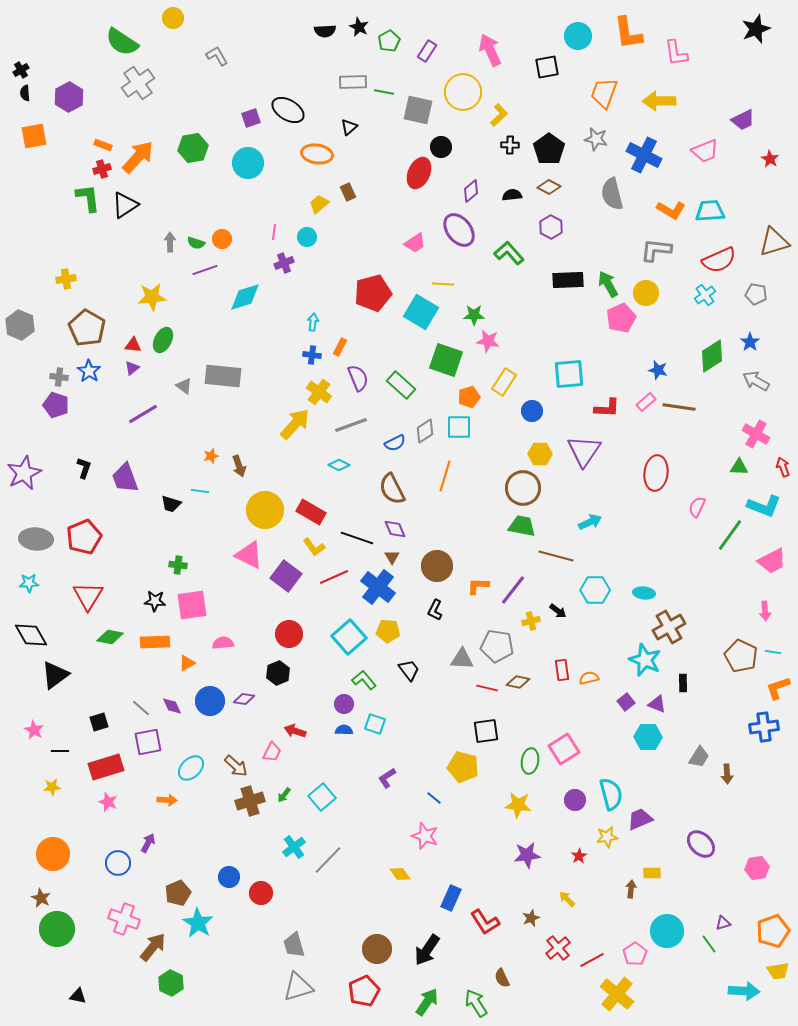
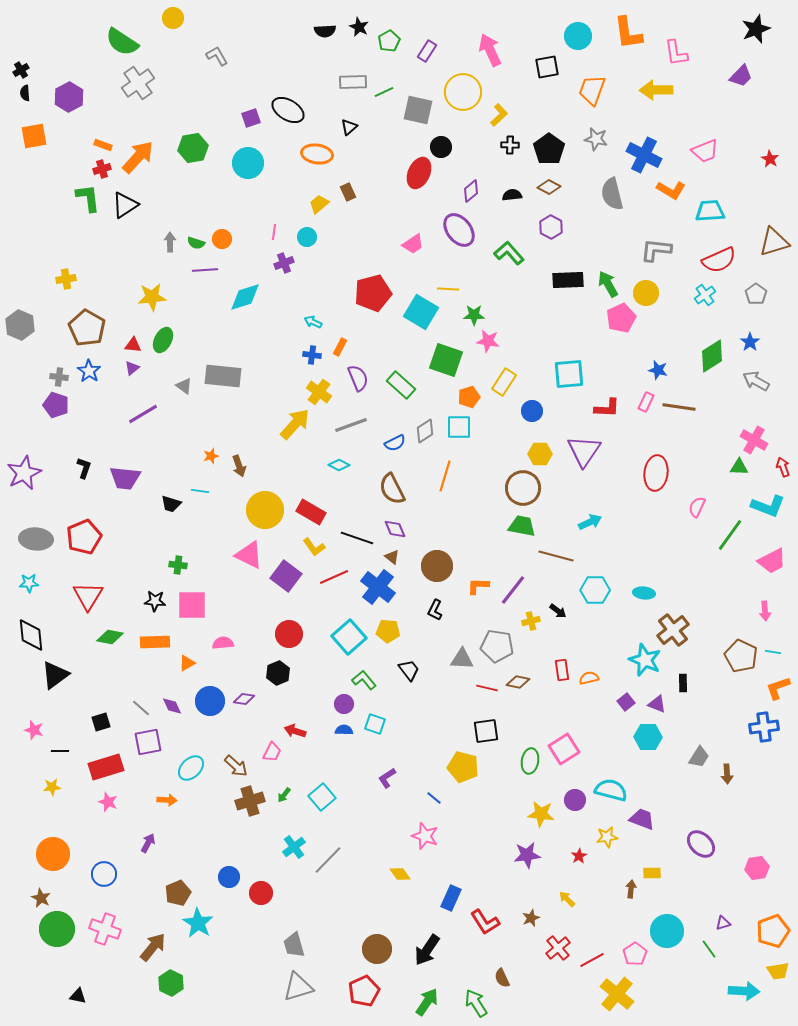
green line at (384, 92): rotated 36 degrees counterclockwise
orange trapezoid at (604, 93): moved 12 px left, 3 px up
yellow arrow at (659, 101): moved 3 px left, 11 px up
purple trapezoid at (743, 120): moved 2 px left, 44 px up; rotated 20 degrees counterclockwise
orange L-shape at (671, 210): moved 20 px up
pink trapezoid at (415, 243): moved 2 px left, 1 px down
purple line at (205, 270): rotated 15 degrees clockwise
yellow line at (443, 284): moved 5 px right, 5 px down
gray pentagon at (756, 294): rotated 25 degrees clockwise
cyan arrow at (313, 322): rotated 72 degrees counterclockwise
pink rectangle at (646, 402): rotated 24 degrees counterclockwise
pink cross at (756, 434): moved 2 px left, 6 px down
purple trapezoid at (125, 478): rotated 64 degrees counterclockwise
cyan L-shape at (764, 506): moved 4 px right
brown triangle at (392, 557): rotated 21 degrees counterclockwise
pink square at (192, 605): rotated 8 degrees clockwise
brown cross at (669, 627): moved 4 px right, 3 px down; rotated 8 degrees counterclockwise
black diamond at (31, 635): rotated 24 degrees clockwise
black square at (99, 722): moved 2 px right
pink star at (34, 730): rotated 12 degrees counterclockwise
cyan semicircle at (611, 794): moved 4 px up; rotated 60 degrees counterclockwise
yellow star at (518, 805): moved 23 px right, 9 px down
purple trapezoid at (640, 819): moved 2 px right; rotated 44 degrees clockwise
blue circle at (118, 863): moved 14 px left, 11 px down
pink cross at (124, 919): moved 19 px left, 10 px down
green line at (709, 944): moved 5 px down
